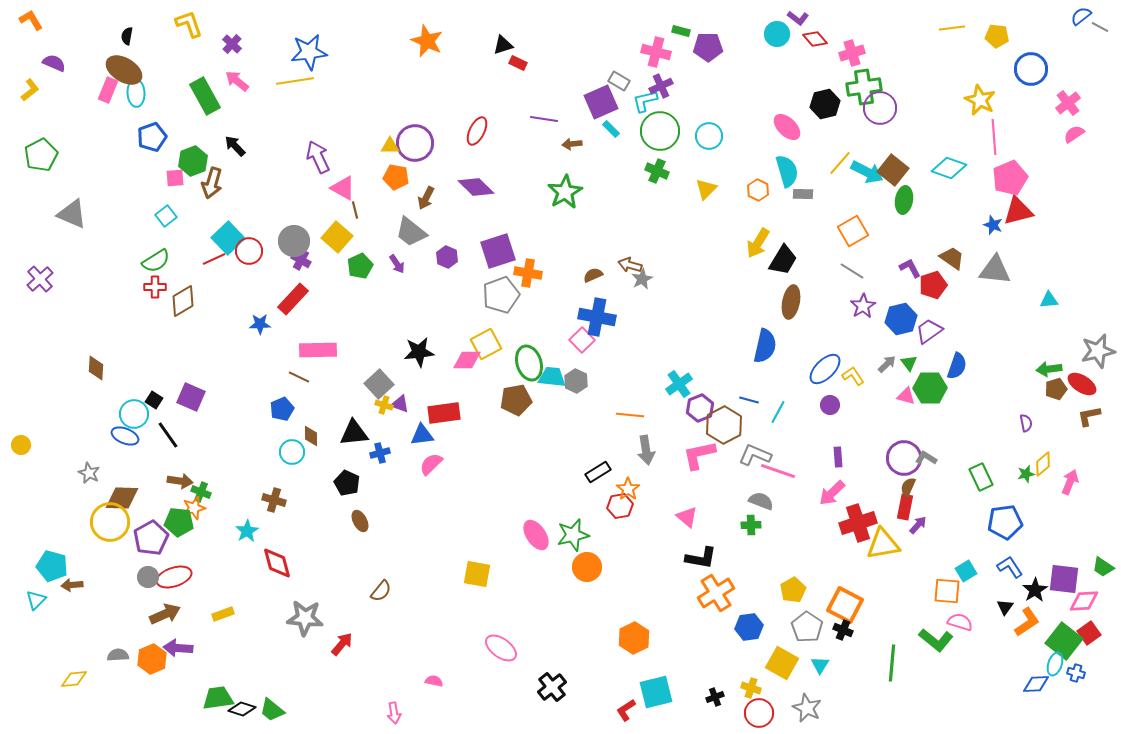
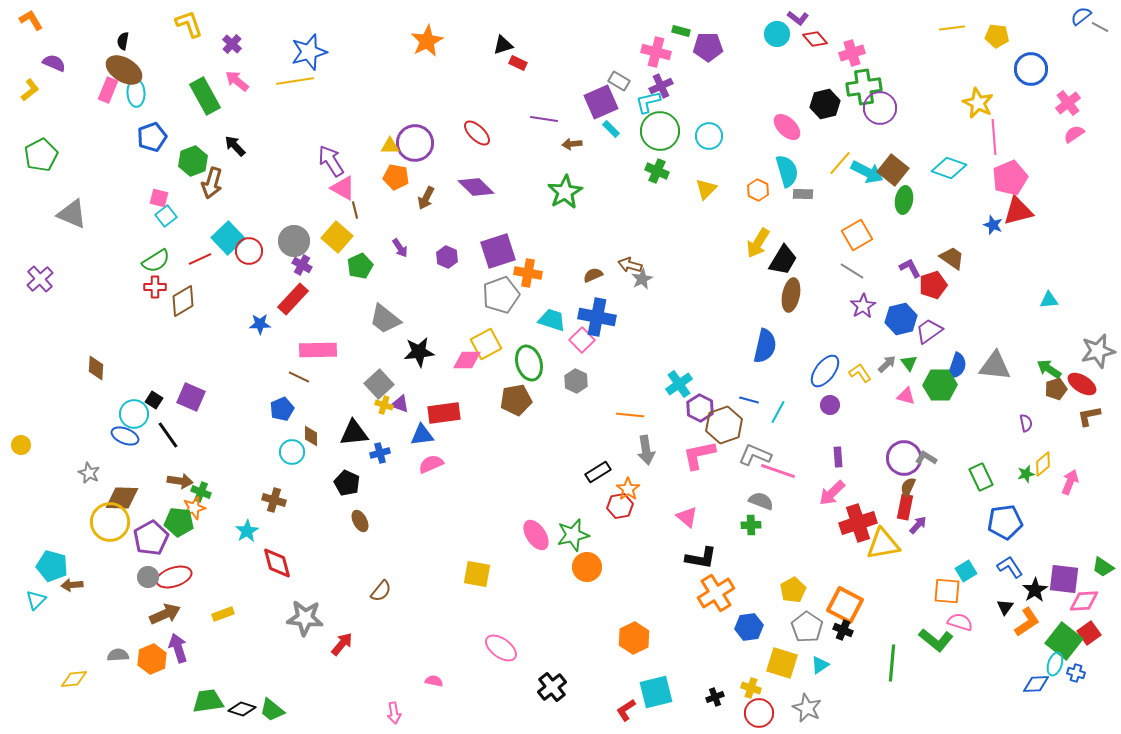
black semicircle at (127, 36): moved 4 px left, 5 px down
orange star at (427, 41): rotated 20 degrees clockwise
blue star at (309, 52): rotated 9 degrees counterclockwise
yellow star at (980, 100): moved 2 px left, 3 px down
cyan L-shape at (645, 101): moved 3 px right, 1 px down
red ellipse at (477, 131): moved 2 px down; rotated 72 degrees counterclockwise
purple arrow at (318, 157): moved 13 px right, 4 px down; rotated 8 degrees counterclockwise
pink square at (175, 178): moved 16 px left, 20 px down; rotated 18 degrees clockwise
orange square at (853, 231): moved 4 px right, 4 px down
gray trapezoid at (411, 232): moved 26 px left, 87 px down
red line at (214, 259): moved 14 px left
purple cross at (301, 260): moved 1 px right, 5 px down
purple arrow at (397, 264): moved 3 px right, 16 px up
gray triangle at (995, 270): moved 96 px down
brown ellipse at (791, 302): moved 7 px up
blue ellipse at (825, 369): moved 2 px down; rotated 8 degrees counterclockwise
green arrow at (1049, 369): rotated 40 degrees clockwise
yellow L-shape at (853, 376): moved 7 px right, 3 px up
cyan trapezoid at (552, 377): moved 57 px up; rotated 12 degrees clockwise
green hexagon at (930, 388): moved 10 px right, 3 px up
purple hexagon at (700, 408): rotated 12 degrees counterclockwise
brown hexagon at (724, 425): rotated 9 degrees clockwise
pink semicircle at (431, 464): rotated 20 degrees clockwise
purple arrow at (178, 648): rotated 68 degrees clockwise
yellow square at (782, 663): rotated 12 degrees counterclockwise
cyan triangle at (820, 665): rotated 24 degrees clockwise
green trapezoid at (218, 698): moved 10 px left, 3 px down
